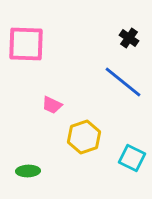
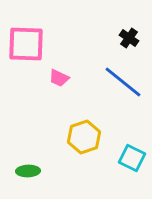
pink trapezoid: moved 7 px right, 27 px up
